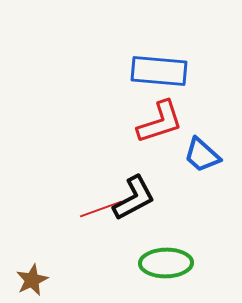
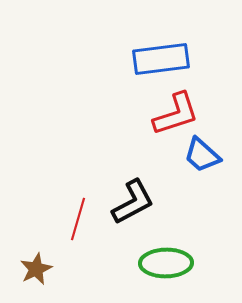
blue rectangle: moved 2 px right, 12 px up; rotated 12 degrees counterclockwise
red L-shape: moved 16 px right, 8 px up
black L-shape: moved 1 px left, 4 px down
red line: moved 23 px left, 10 px down; rotated 54 degrees counterclockwise
brown star: moved 4 px right, 11 px up
